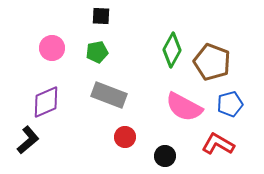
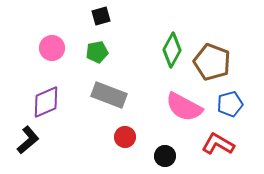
black square: rotated 18 degrees counterclockwise
